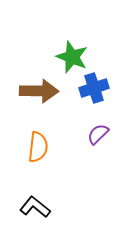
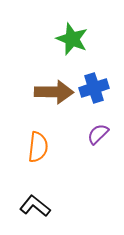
green star: moved 18 px up
brown arrow: moved 15 px right, 1 px down
black L-shape: moved 1 px up
